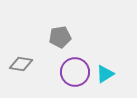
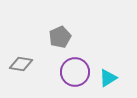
gray pentagon: rotated 15 degrees counterclockwise
cyan triangle: moved 3 px right, 4 px down
